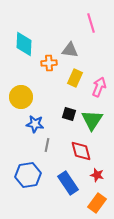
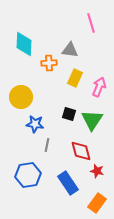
red star: moved 4 px up
